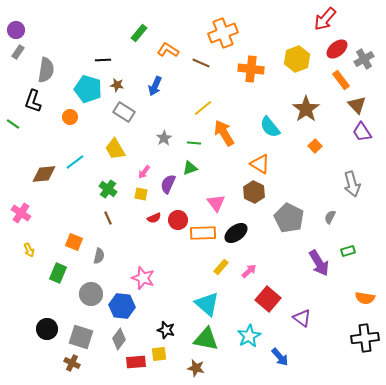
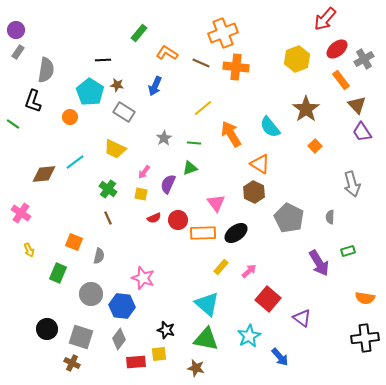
orange L-shape at (168, 50): moved 1 px left, 3 px down
orange cross at (251, 69): moved 15 px left, 2 px up
cyan pentagon at (88, 89): moved 2 px right, 3 px down; rotated 16 degrees clockwise
orange arrow at (224, 133): moved 7 px right, 1 px down
yellow trapezoid at (115, 149): rotated 35 degrees counterclockwise
gray semicircle at (330, 217): rotated 24 degrees counterclockwise
